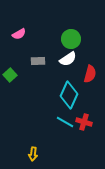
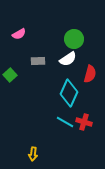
green circle: moved 3 px right
cyan diamond: moved 2 px up
